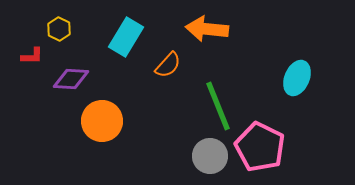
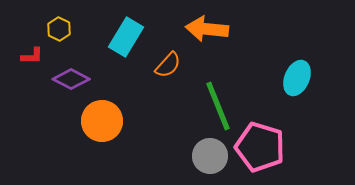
purple diamond: rotated 24 degrees clockwise
pink pentagon: rotated 9 degrees counterclockwise
